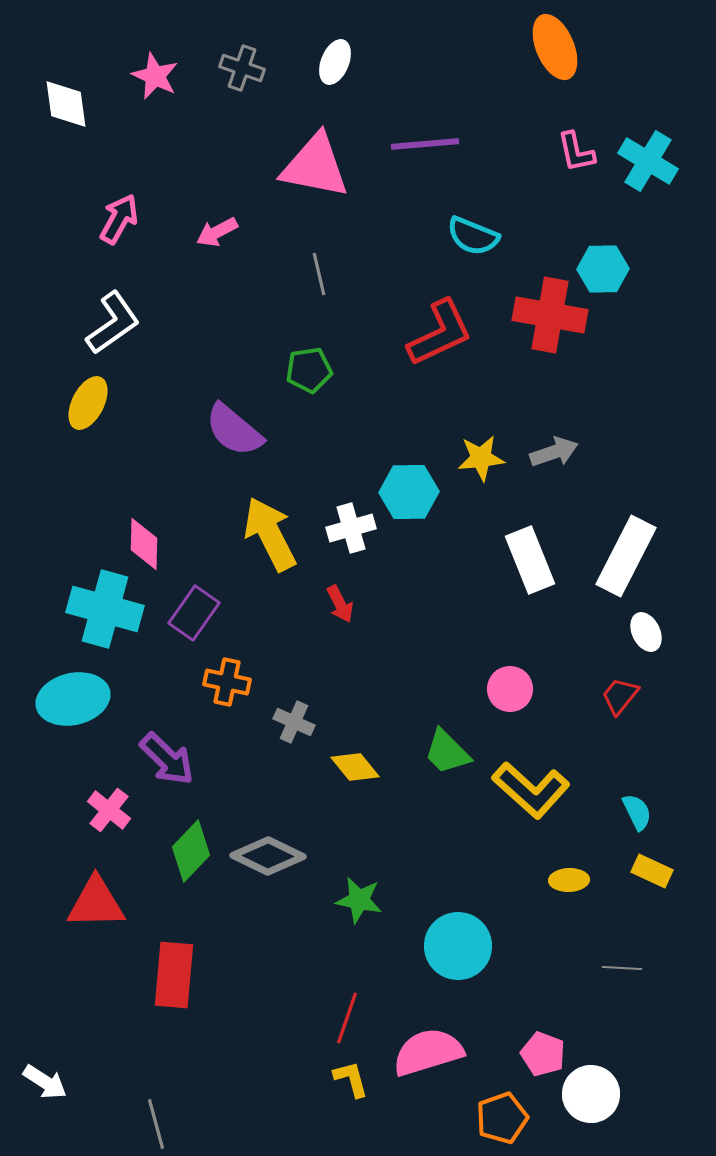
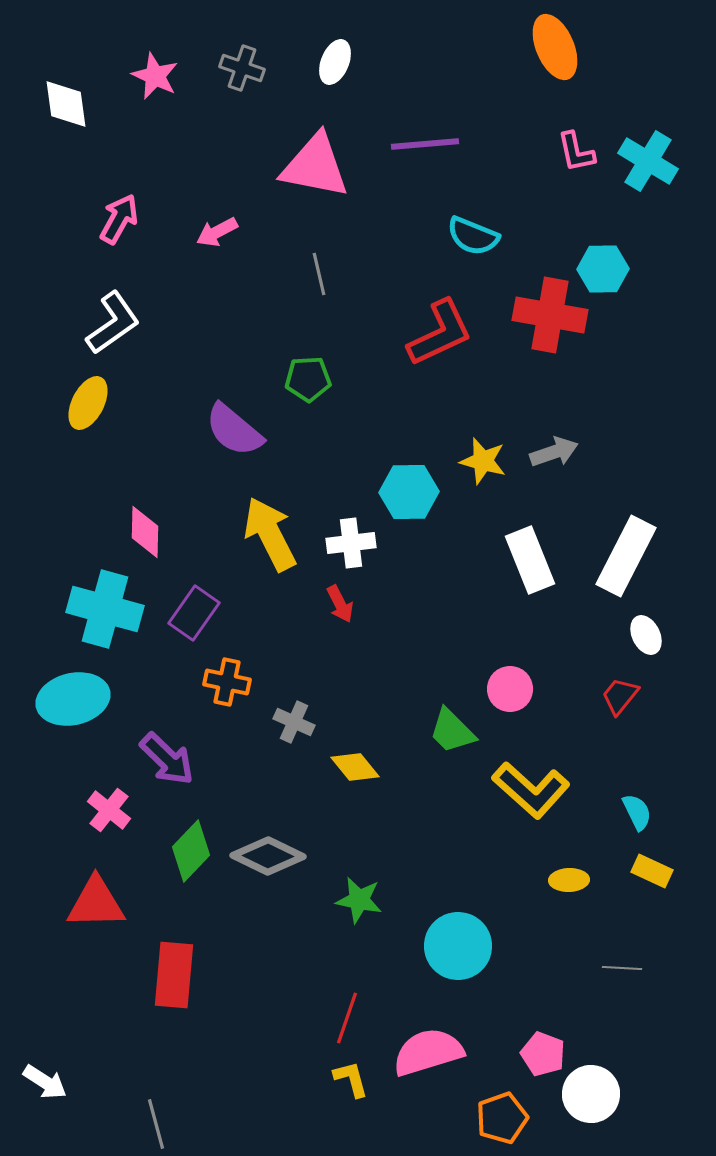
green pentagon at (309, 370): moved 1 px left, 9 px down; rotated 6 degrees clockwise
yellow star at (481, 458): moved 2 px right, 3 px down; rotated 21 degrees clockwise
white cross at (351, 528): moved 15 px down; rotated 9 degrees clockwise
pink diamond at (144, 544): moved 1 px right, 12 px up
white ellipse at (646, 632): moved 3 px down
green trapezoid at (447, 752): moved 5 px right, 21 px up
